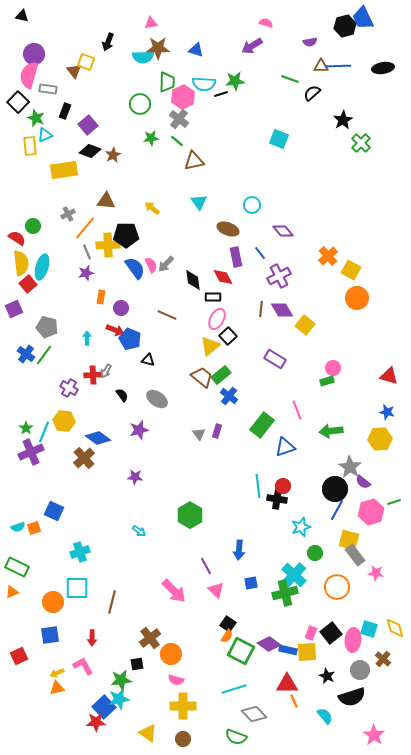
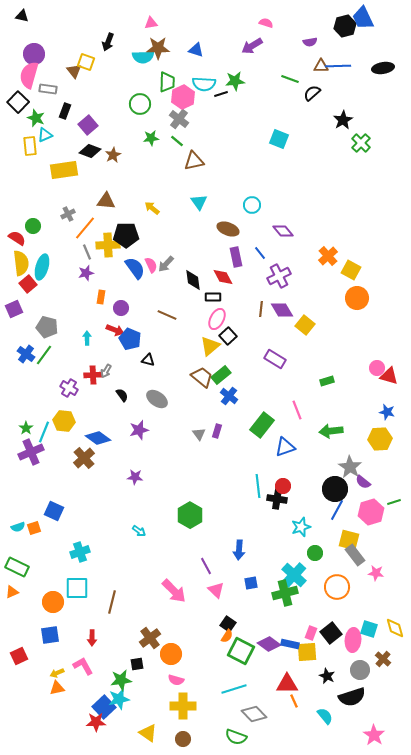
pink circle at (333, 368): moved 44 px right
blue rectangle at (288, 650): moved 2 px right, 6 px up
